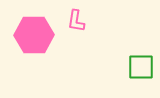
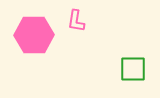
green square: moved 8 px left, 2 px down
